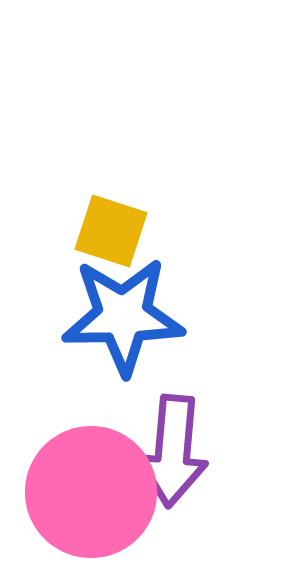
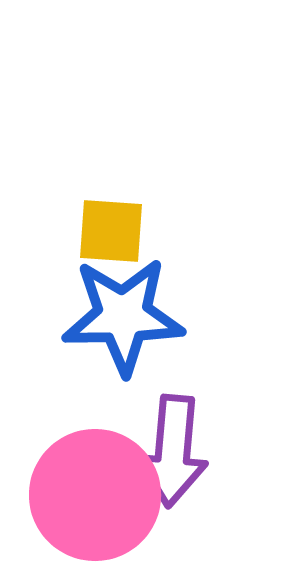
yellow square: rotated 14 degrees counterclockwise
pink circle: moved 4 px right, 3 px down
